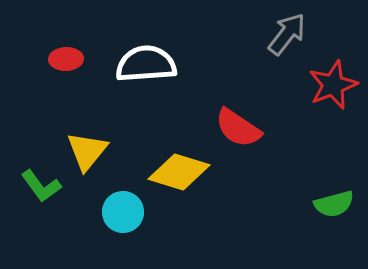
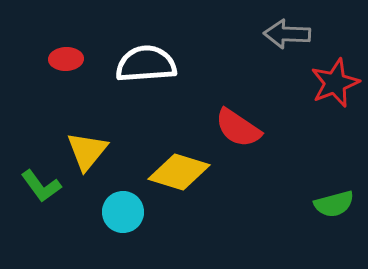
gray arrow: rotated 126 degrees counterclockwise
red star: moved 2 px right, 2 px up
